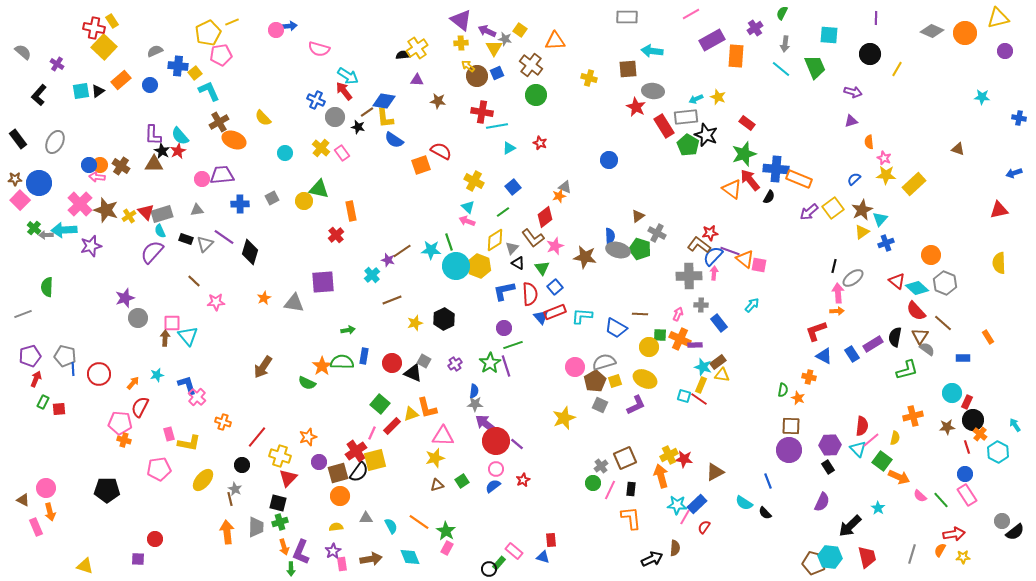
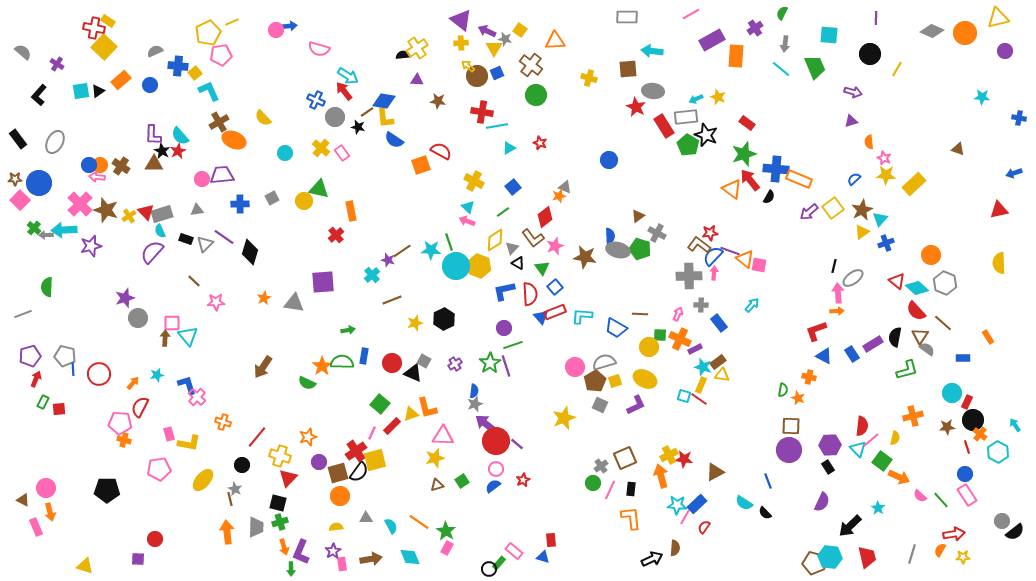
yellow rectangle at (112, 21): moved 4 px left; rotated 24 degrees counterclockwise
purple rectangle at (695, 345): moved 4 px down; rotated 24 degrees counterclockwise
gray star at (475, 404): rotated 21 degrees counterclockwise
